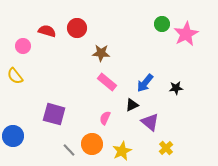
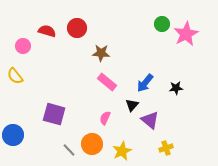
black triangle: rotated 24 degrees counterclockwise
purple triangle: moved 2 px up
blue circle: moved 1 px up
yellow cross: rotated 24 degrees clockwise
